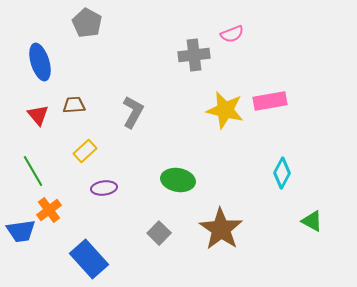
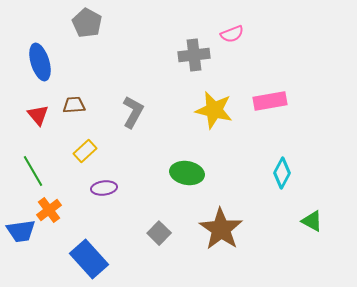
yellow star: moved 11 px left
green ellipse: moved 9 px right, 7 px up
